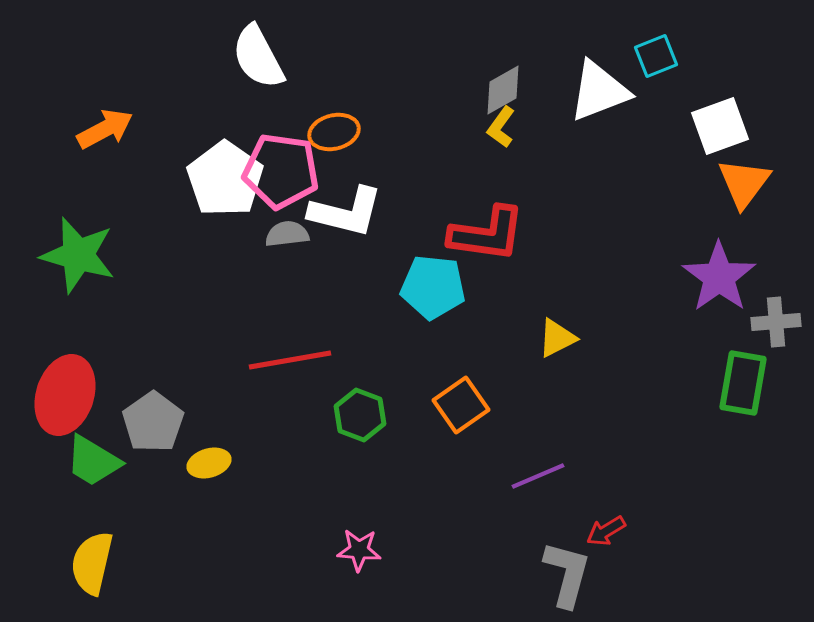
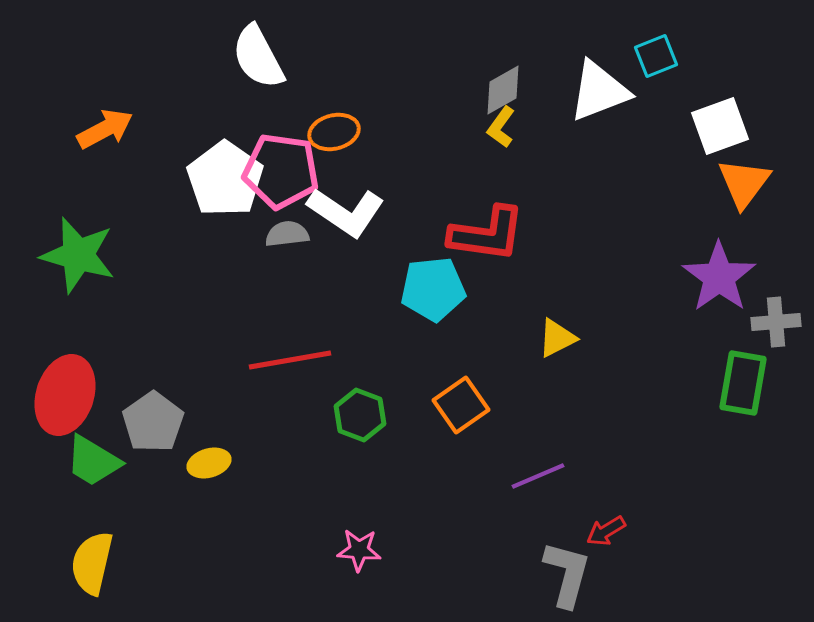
white L-shape: rotated 20 degrees clockwise
cyan pentagon: moved 2 px down; rotated 12 degrees counterclockwise
